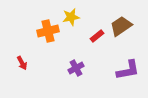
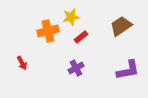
red rectangle: moved 16 px left, 1 px down
